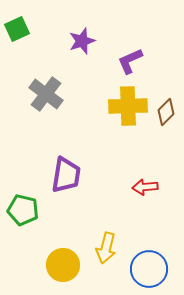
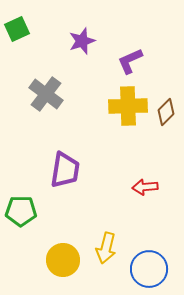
purple trapezoid: moved 1 px left, 5 px up
green pentagon: moved 2 px left, 1 px down; rotated 12 degrees counterclockwise
yellow circle: moved 5 px up
